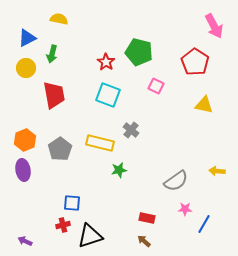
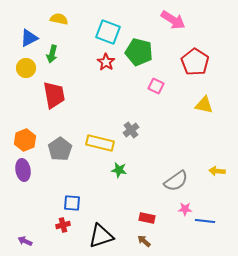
pink arrow: moved 41 px left, 6 px up; rotated 30 degrees counterclockwise
blue triangle: moved 2 px right
cyan square: moved 63 px up
gray cross: rotated 14 degrees clockwise
green star: rotated 21 degrees clockwise
blue line: moved 1 px right, 3 px up; rotated 66 degrees clockwise
black triangle: moved 11 px right
